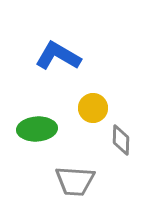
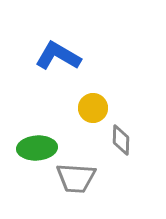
green ellipse: moved 19 px down
gray trapezoid: moved 1 px right, 3 px up
